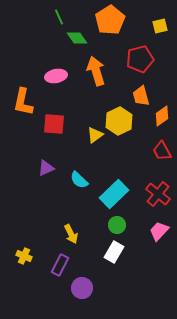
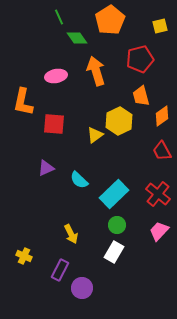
purple rectangle: moved 5 px down
